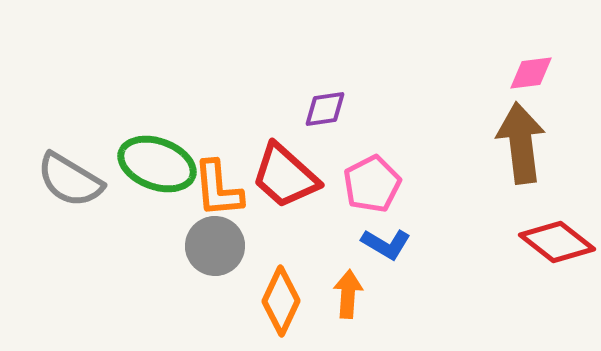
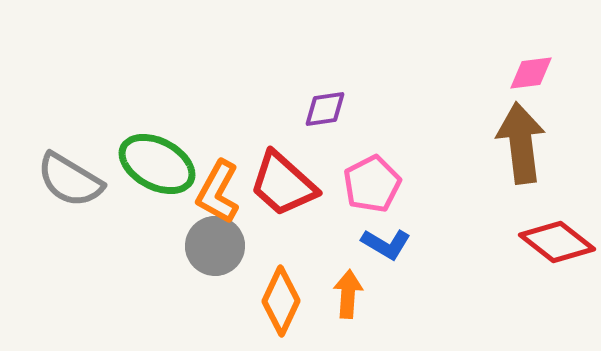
green ellipse: rotated 8 degrees clockwise
red trapezoid: moved 2 px left, 8 px down
orange L-shape: moved 3 px down; rotated 34 degrees clockwise
